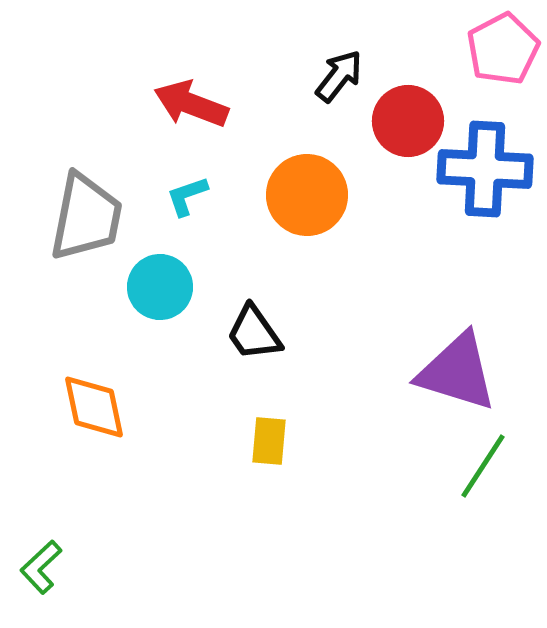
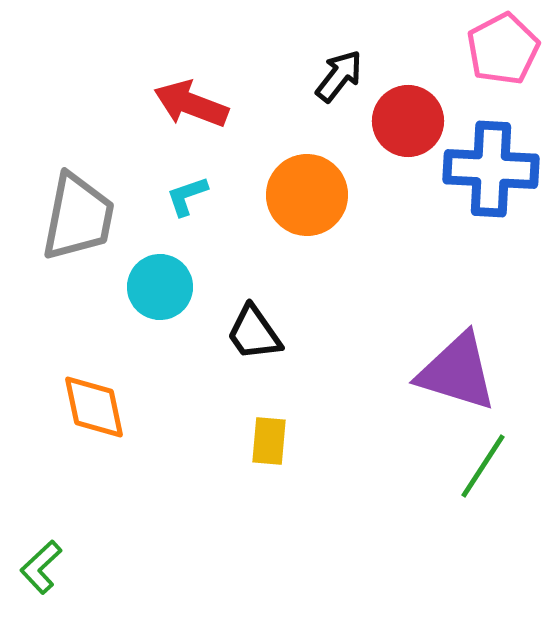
blue cross: moved 6 px right
gray trapezoid: moved 8 px left
